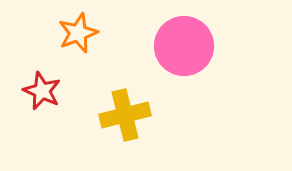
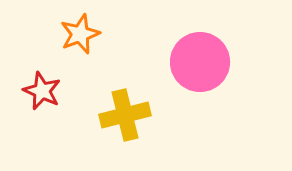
orange star: moved 2 px right, 1 px down
pink circle: moved 16 px right, 16 px down
